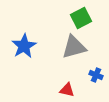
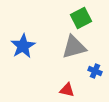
blue star: moved 1 px left
blue cross: moved 1 px left, 4 px up
